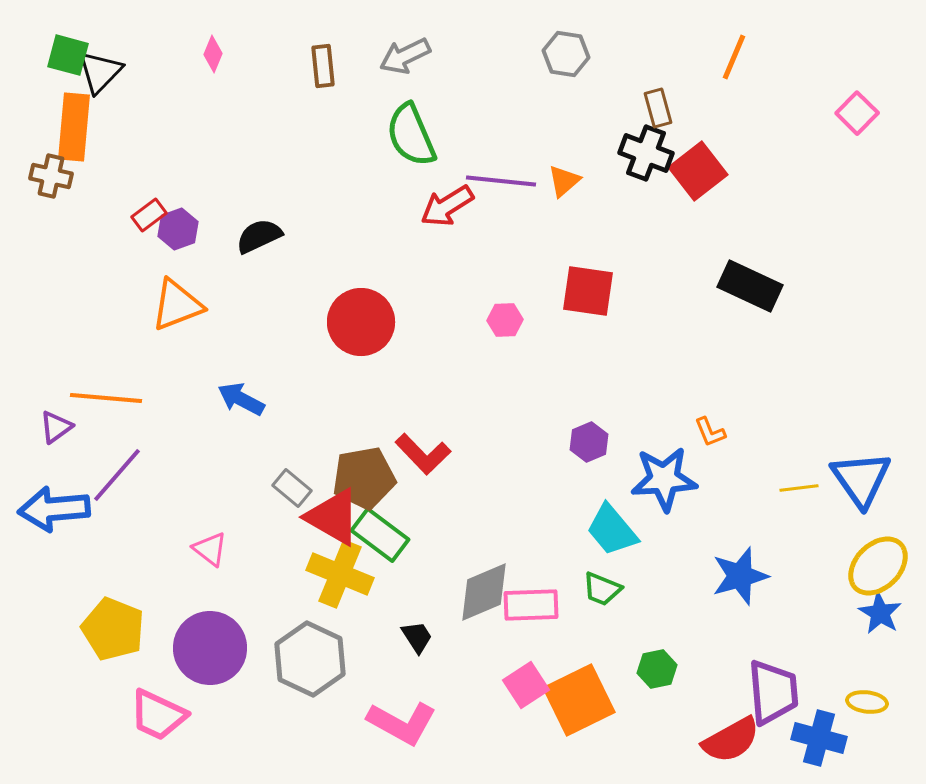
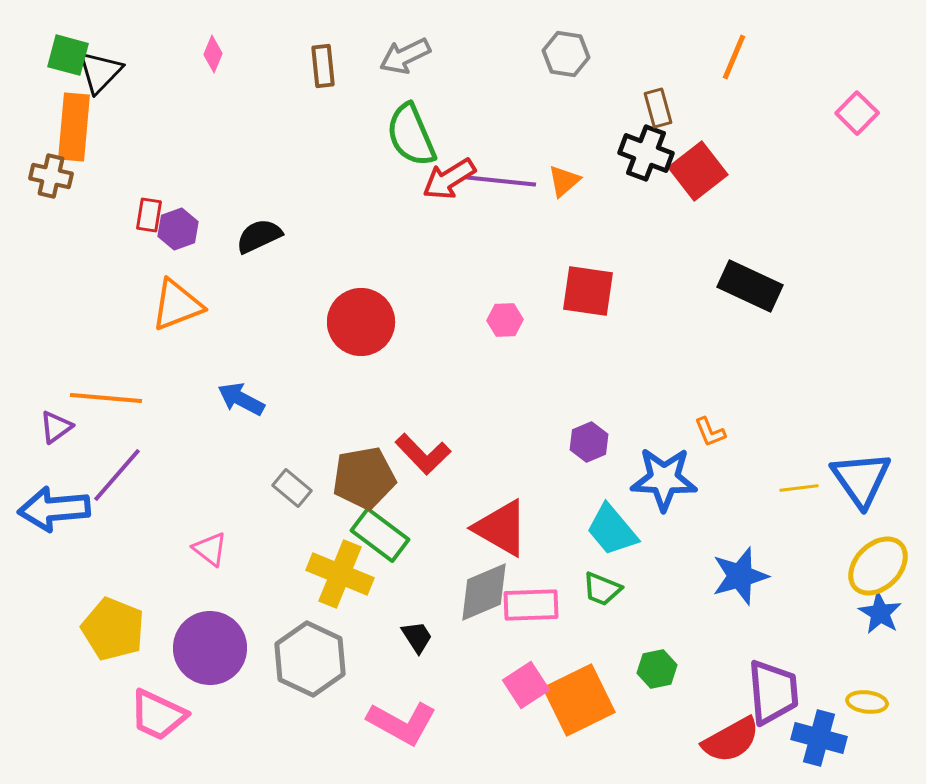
red arrow at (447, 206): moved 2 px right, 27 px up
red rectangle at (149, 215): rotated 44 degrees counterclockwise
blue star at (664, 479): rotated 6 degrees clockwise
red triangle at (333, 517): moved 168 px right, 11 px down
